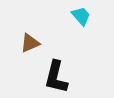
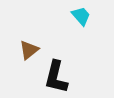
brown triangle: moved 1 px left, 7 px down; rotated 15 degrees counterclockwise
